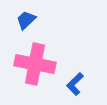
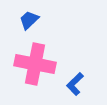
blue trapezoid: moved 3 px right
